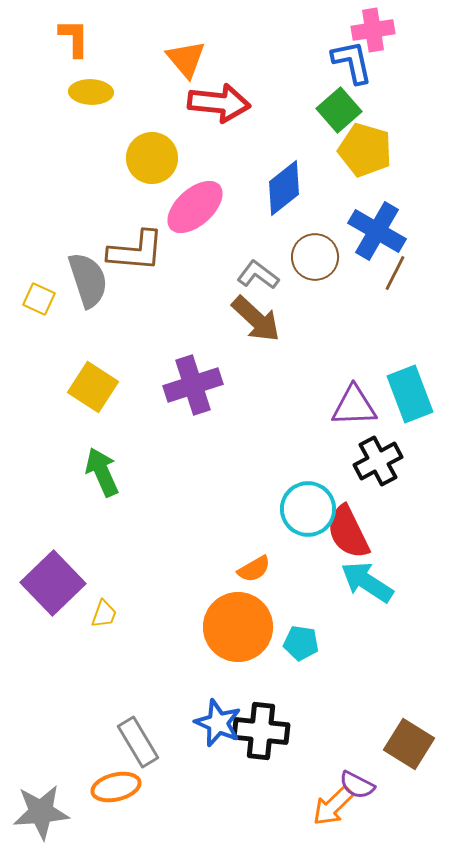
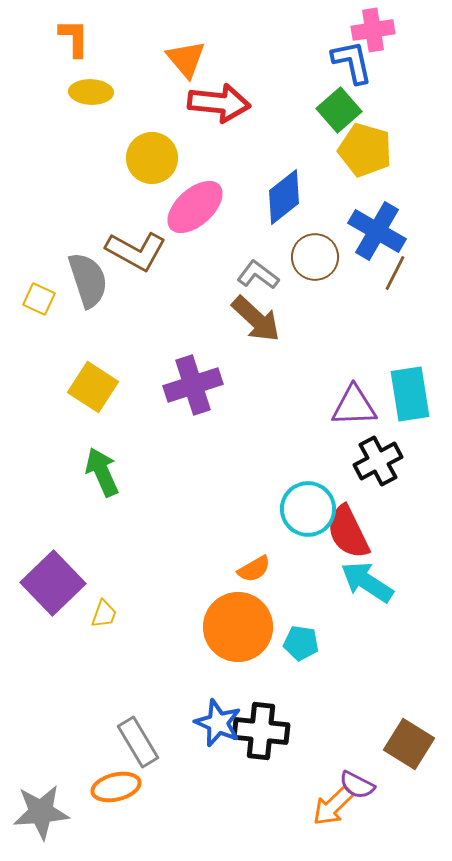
blue diamond at (284, 188): moved 9 px down
brown L-shape at (136, 251): rotated 24 degrees clockwise
cyan rectangle at (410, 394): rotated 12 degrees clockwise
